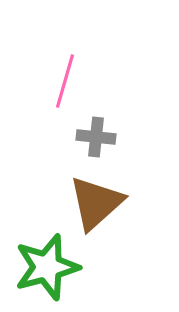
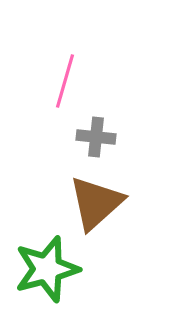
green star: moved 2 px down
